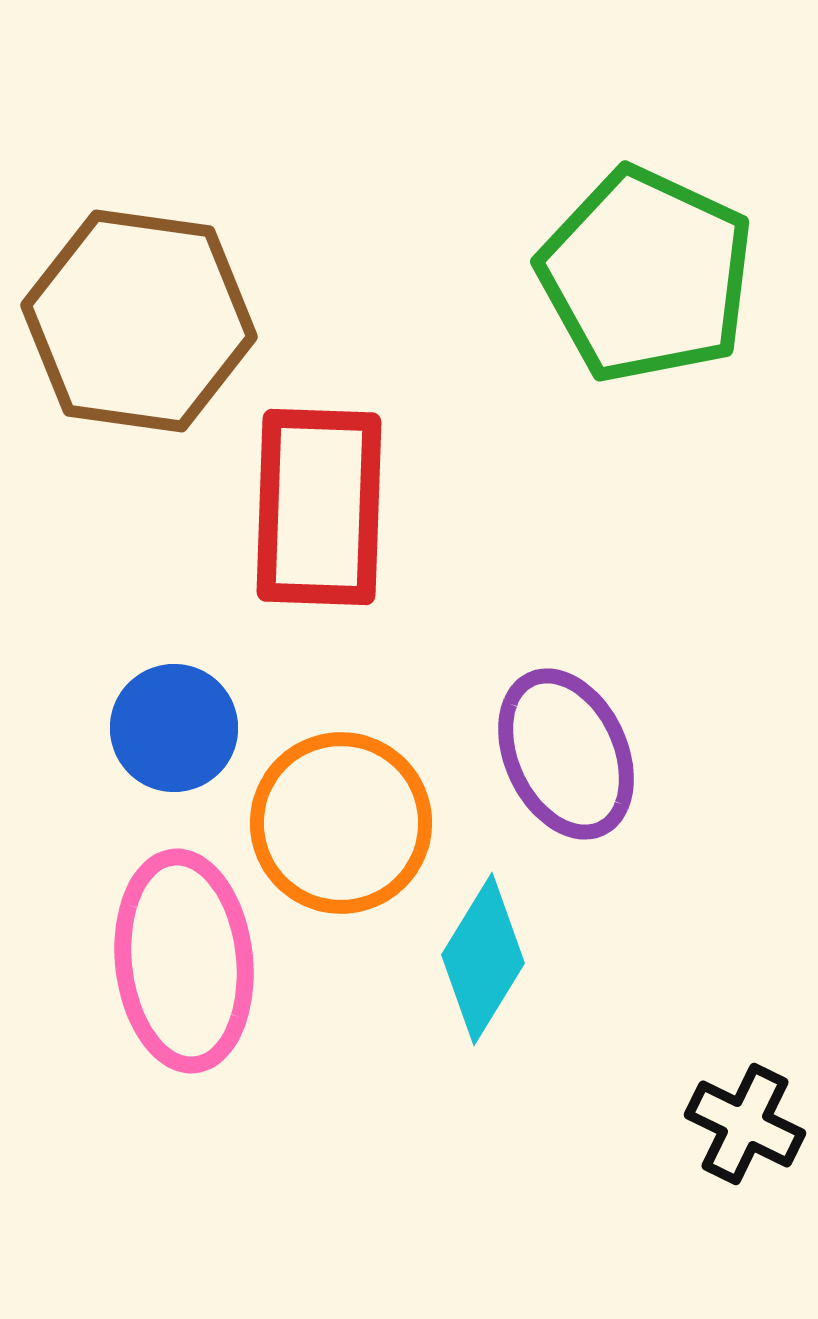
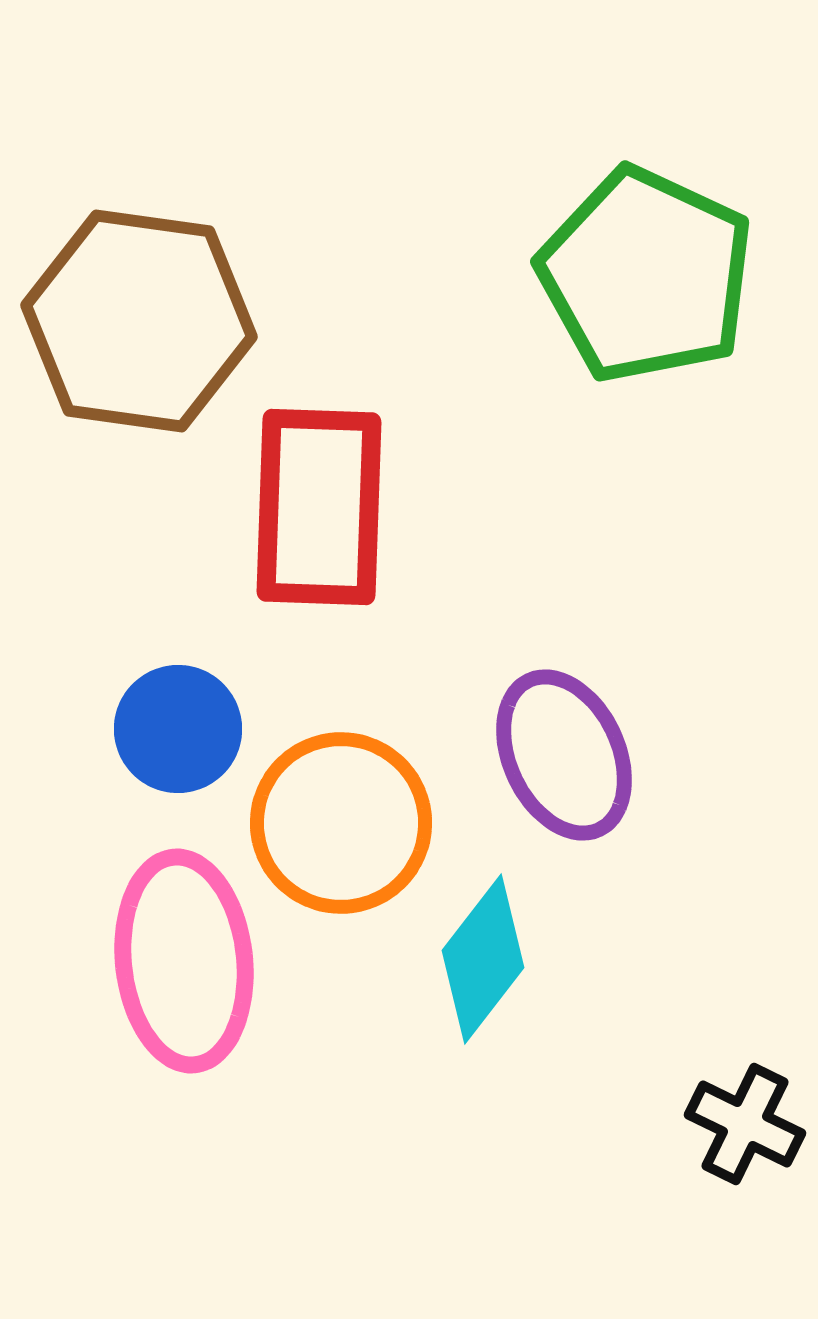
blue circle: moved 4 px right, 1 px down
purple ellipse: moved 2 px left, 1 px down
cyan diamond: rotated 6 degrees clockwise
